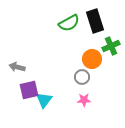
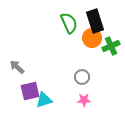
green semicircle: rotated 85 degrees counterclockwise
orange circle: moved 21 px up
gray arrow: rotated 28 degrees clockwise
purple square: moved 1 px right, 1 px down
cyan triangle: rotated 36 degrees clockwise
